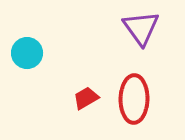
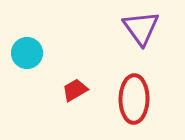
red trapezoid: moved 11 px left, 8 px up
